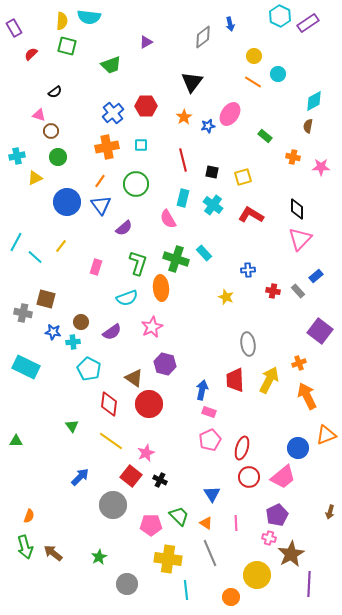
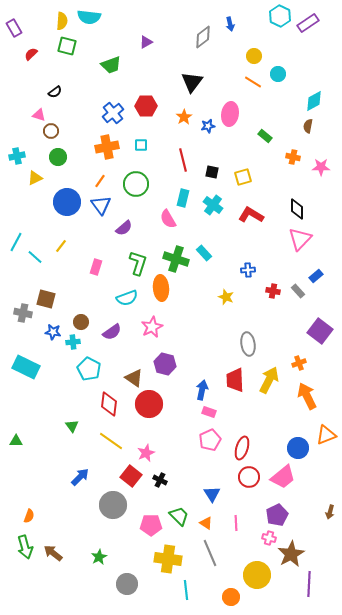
pink ellipse at (230, 114): rotated 25 degrees counterclockwise
